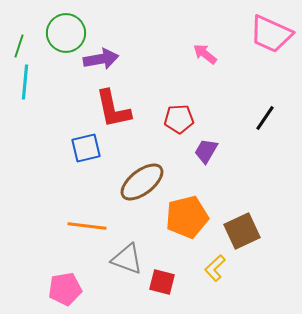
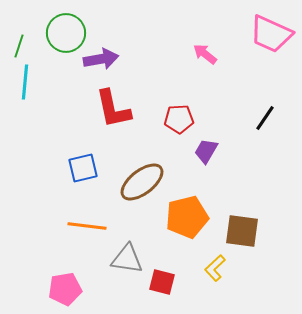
blue square: moved 3 px left, 20 px down
brown square: rotated 33 degrees clockwise
gray triangle: rotated 12 degrees counterclockwise
